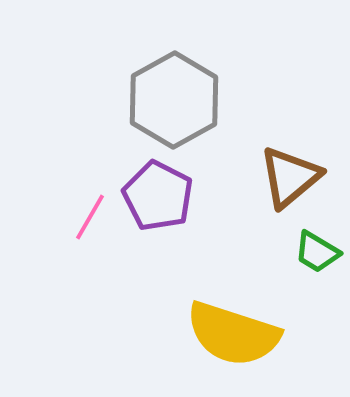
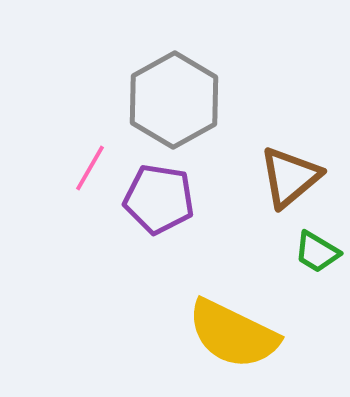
purple pentagon: moved 1 px right, 3 px down; rotated 18 degrees counterclockwise
pink line: moved 49 px up
yellow semicircle: rotated 8 degrees clockwise
